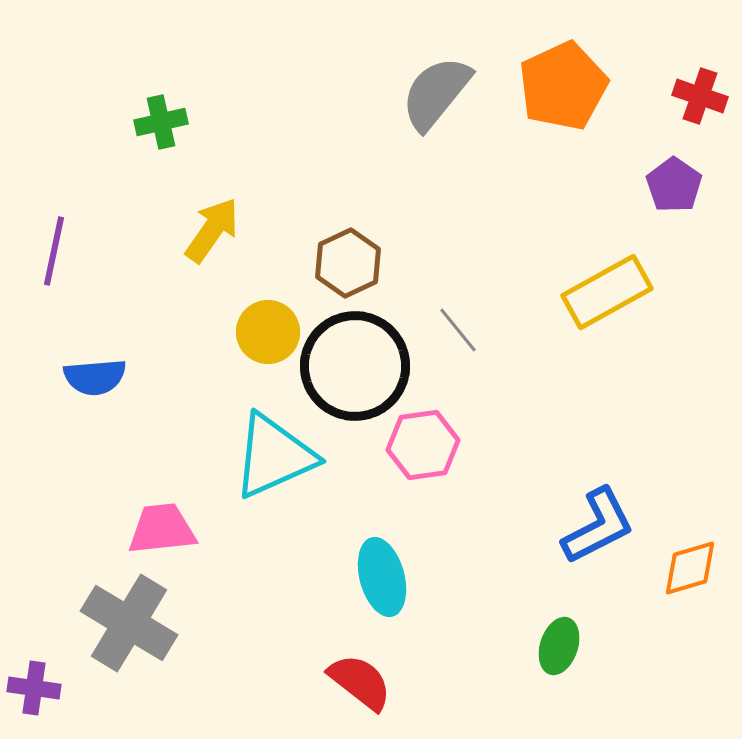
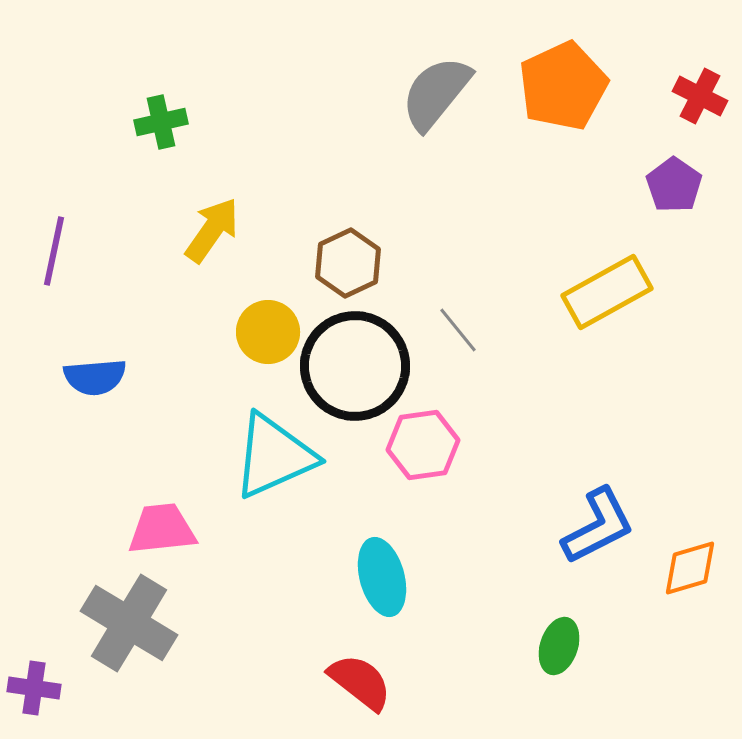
red cross: rotated 8 degrees clockwise
